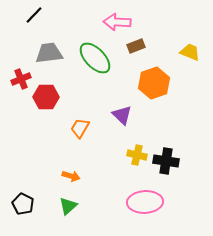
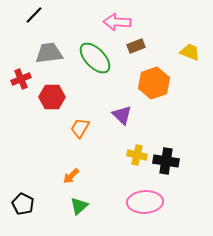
red hexagon: moved 6 px right
orange arrow: rotated 120 degrees clockwise
green triangle: moved 11 px right
